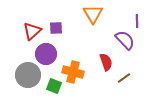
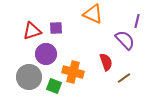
orange triangle: rotated 35 degrees counterclockwise
purple line: rotated 16 degrees clockwise
red triangle: rotated 24 degrees clockwise
gray circle: moved 1 px right, 2 px down
